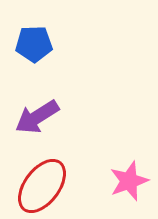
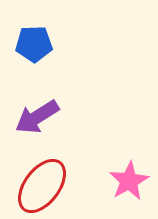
pink star: rotated 9 degrees counterclockwise
